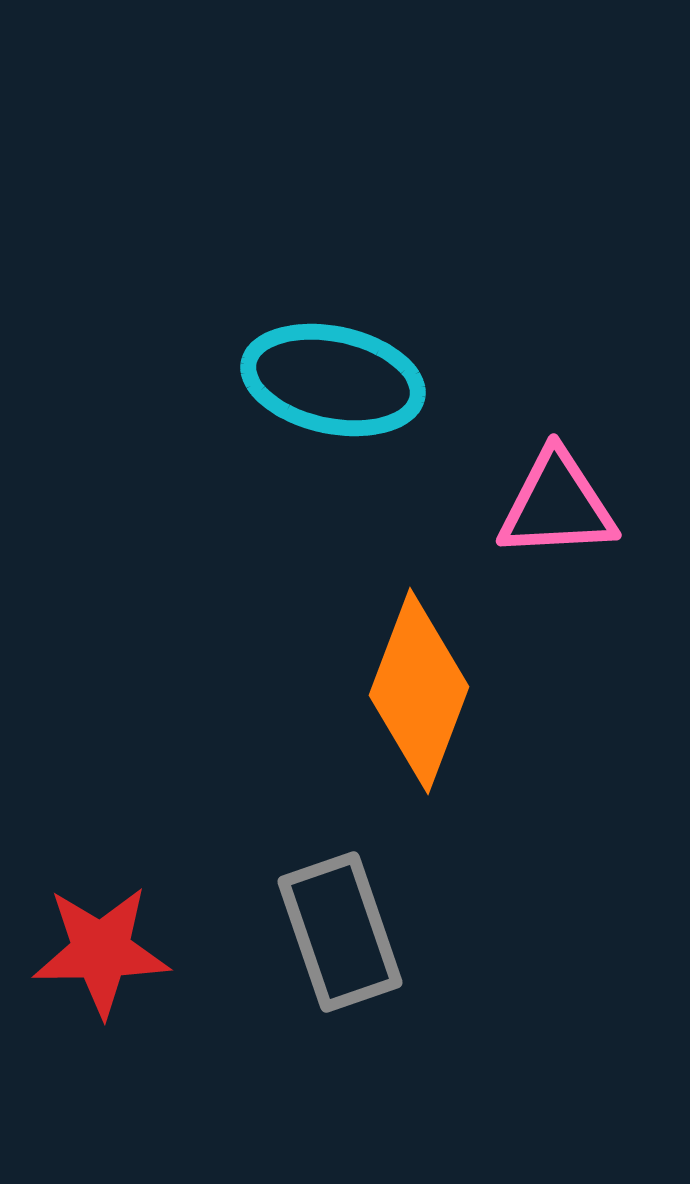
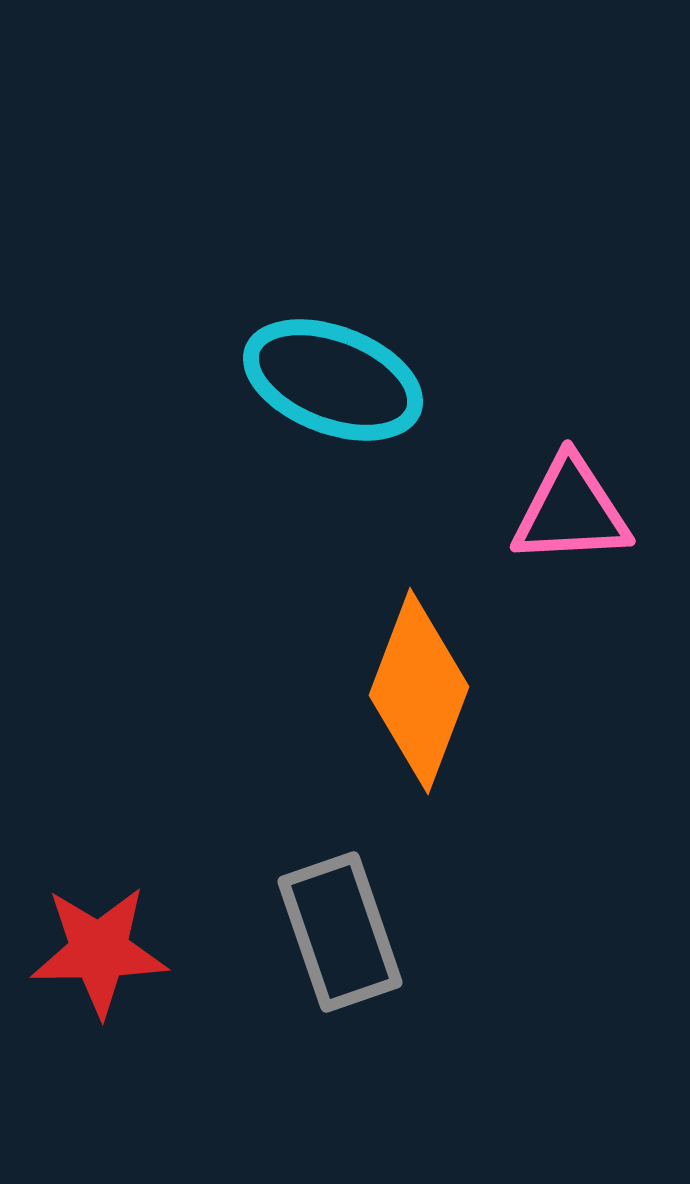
cyan ellipse: rotated 9 degrees clockwise
pink triangle: moved 14 px right, 6 px down
red star: moved 2 px left
